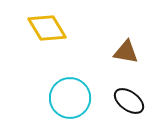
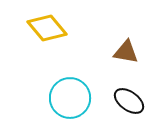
yellow diamond: rotated 9 degrees counterclockwise
